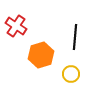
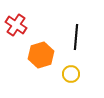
red cross: moved 1 px up
black line: moved 1 px right
